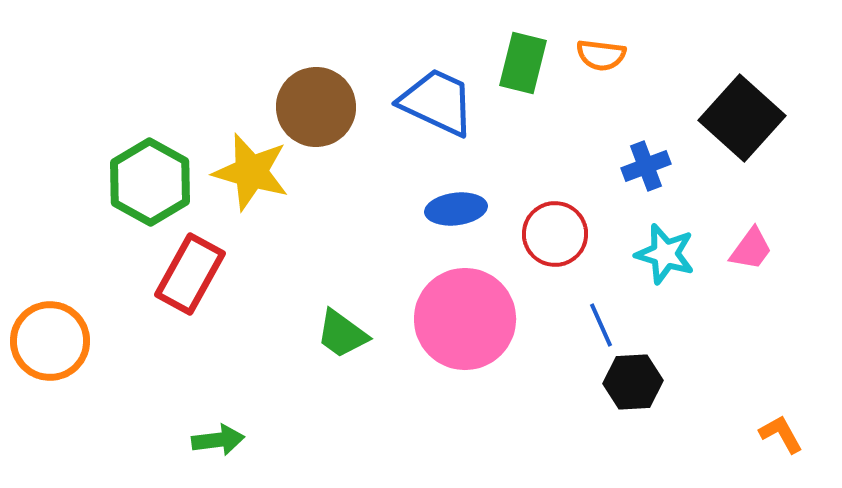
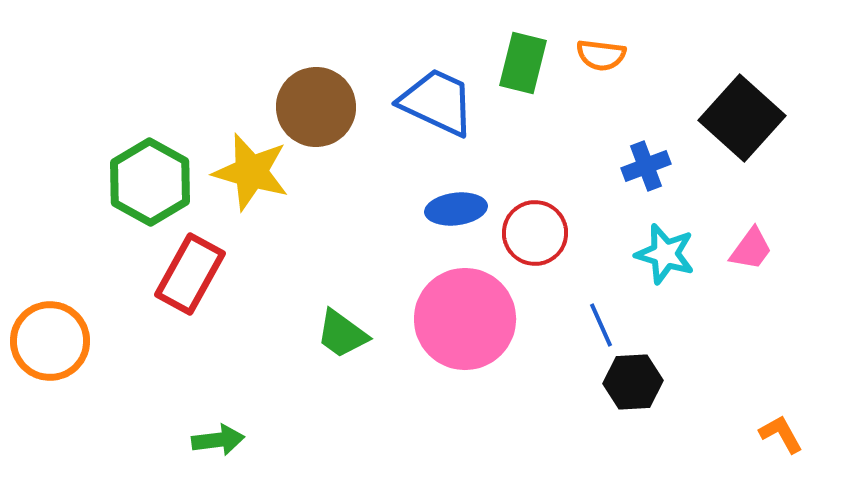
red circle: moved 20 px left, 1 px up
